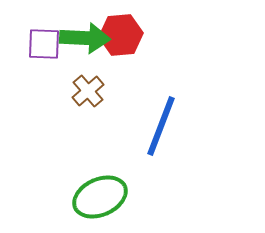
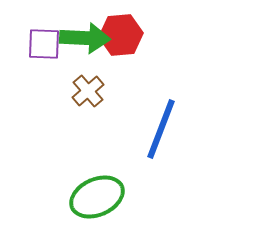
blue line: moved 3 px down
green ellipse: moved 3 px left
